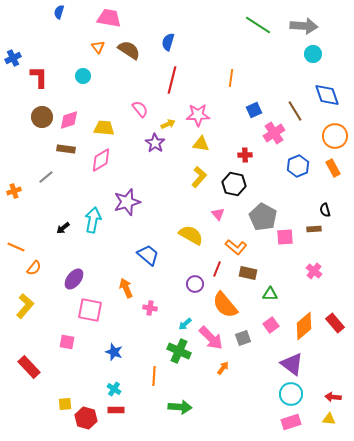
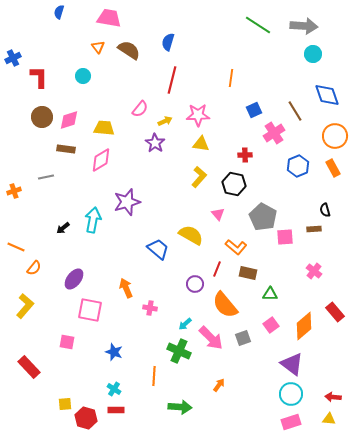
pink semicircle at (140, 109): rotated 78 degrees clockwise
yellow arrow at (168, 124): moved 3 px left, 3 px up
gray line at (46, 177): rotated 28 degrees clockwise
blue trapezoid at (148, 255): moved 10 px right, 6 px up
red rectangle at (335, 323): moved 11 px up
orange arrow at (223, 368): moved 4 px left, 17 px down
